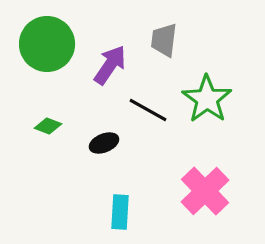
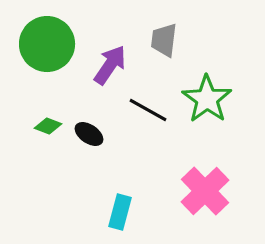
black ellipse: moved 15 px left, 9 px up; rotated 56 degrees clockwise
cyan rectangle: rotated 12 degrees clockwise
